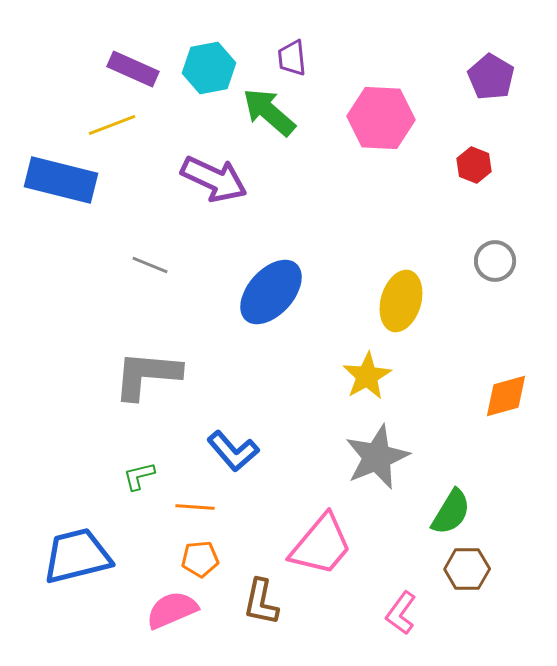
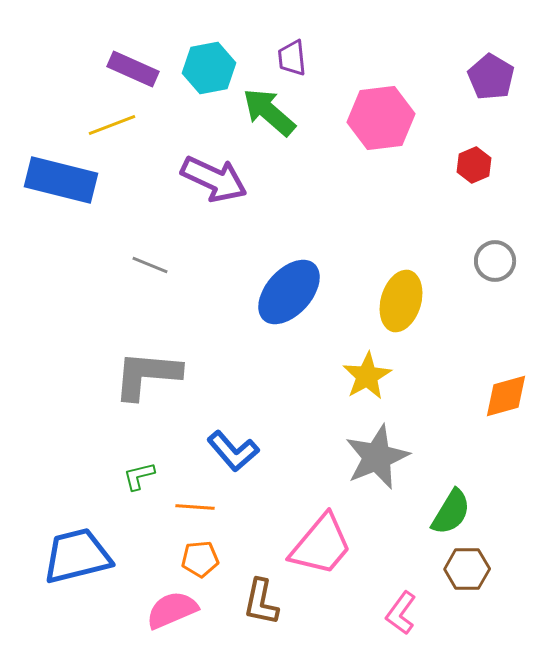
pink hexagon: rotated 10 degrees counterclockwise
red hexagon: rotated 16 degrees clockwise
blue ellipse: moved 18 px right
